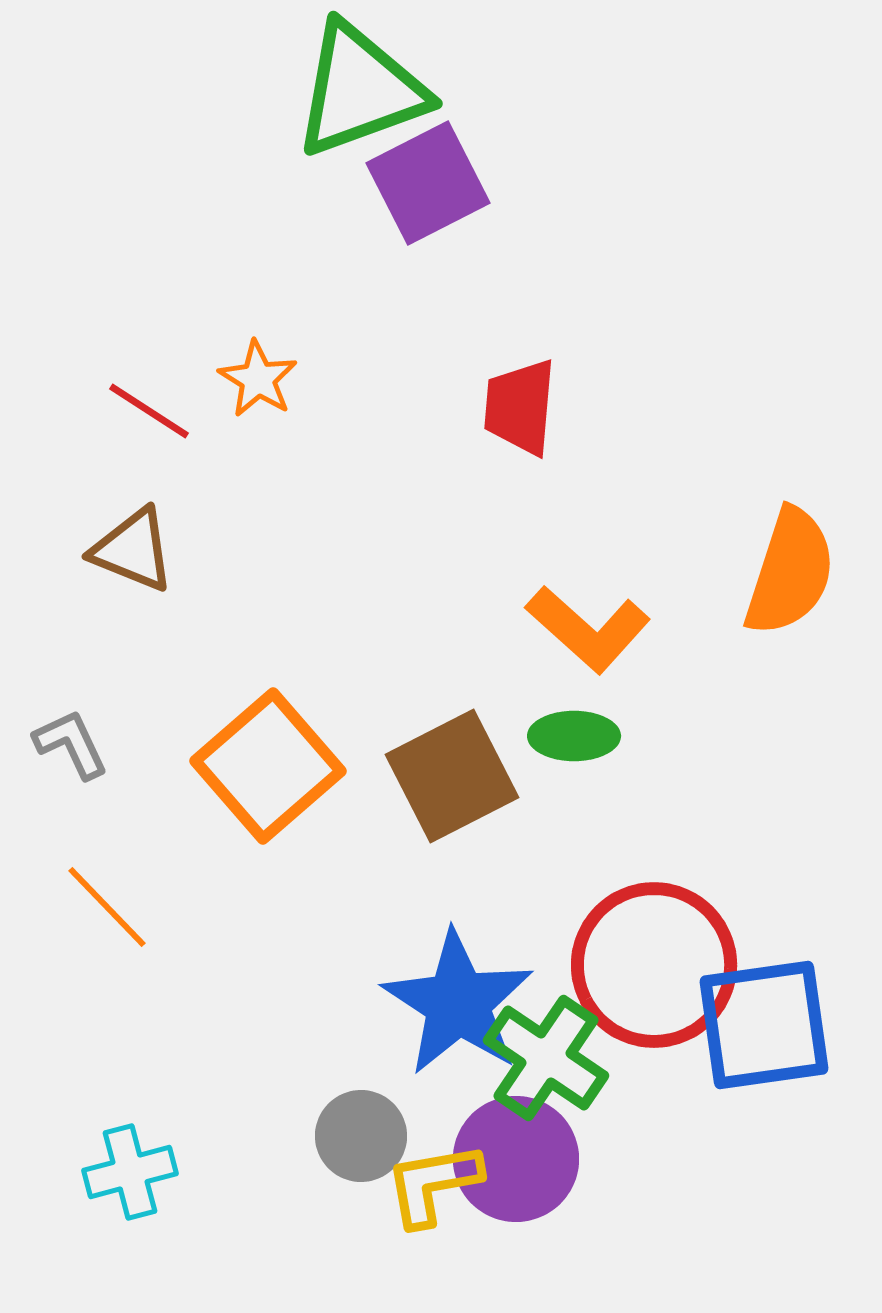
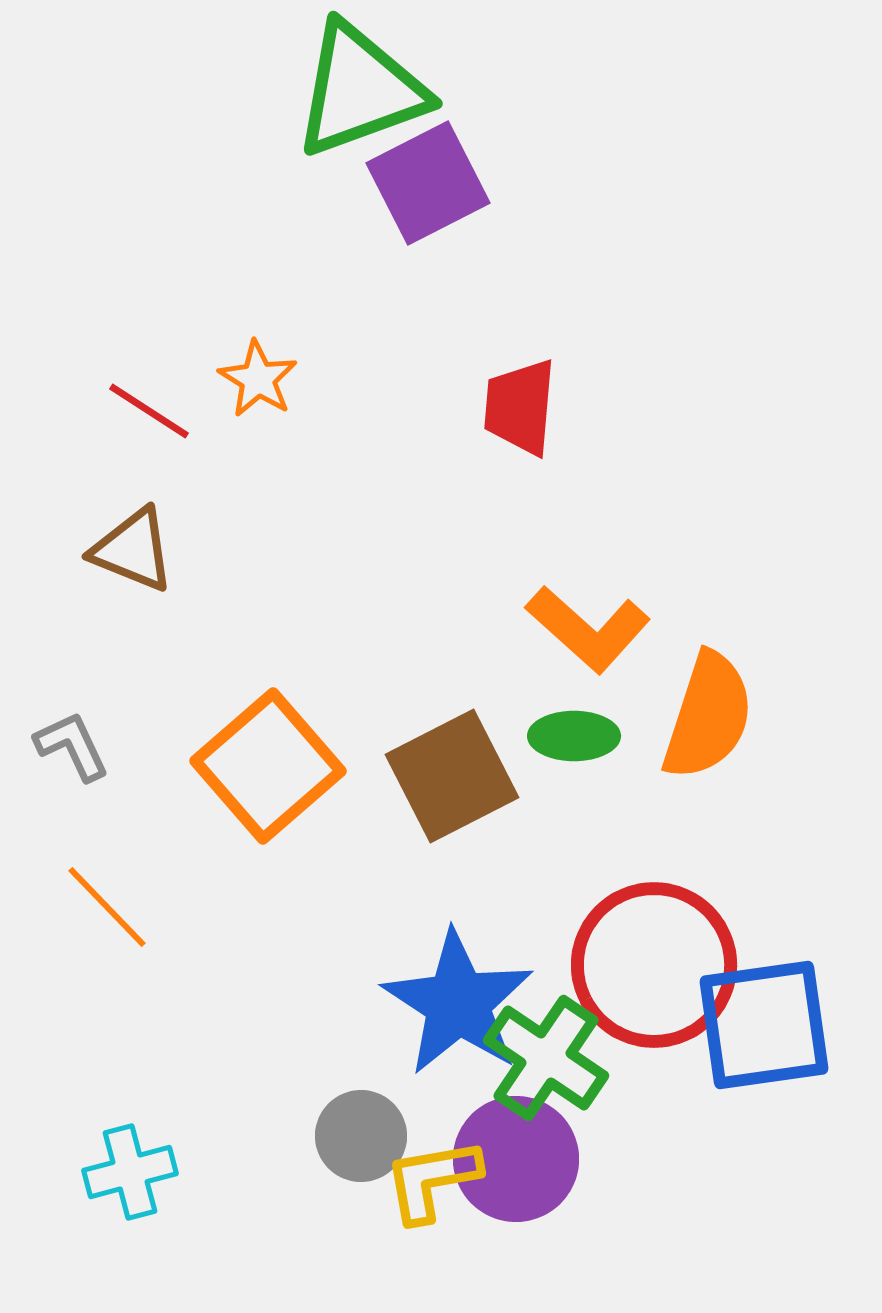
orange semicircle: moved 82 px left, 144 px down
gray L-shape: moved 1 px right, 2 px down
yellow L-shape: moved 1 px left, 4 px up
